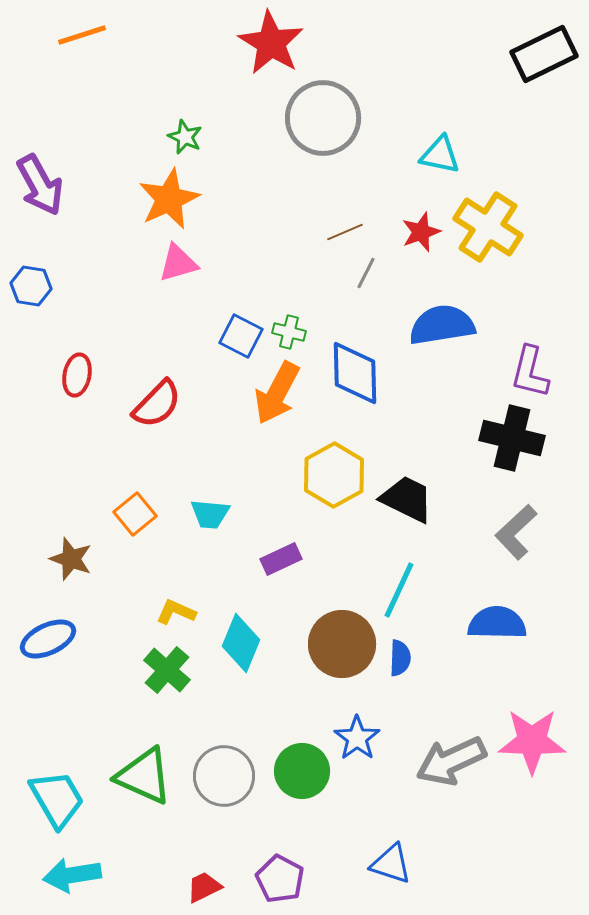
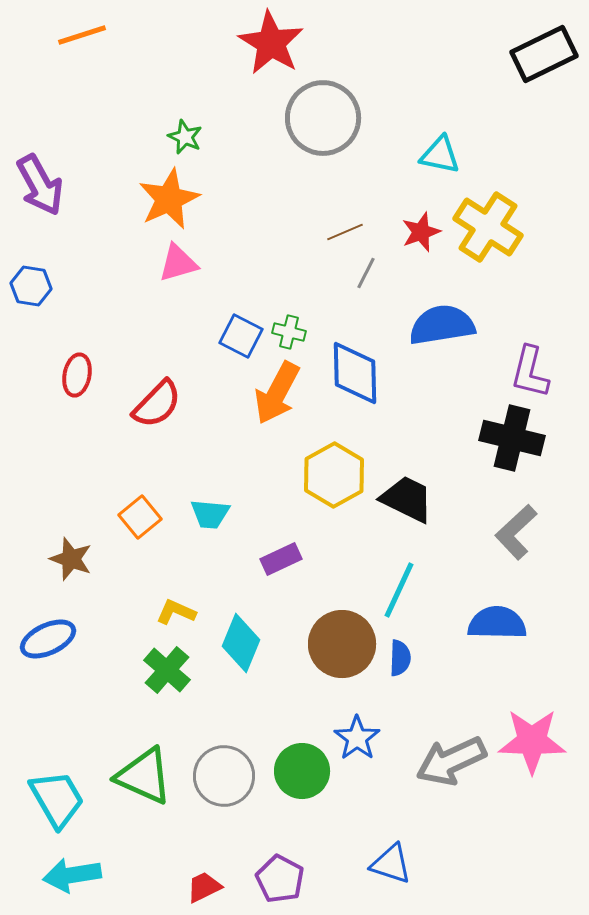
orange square at (135, 514): moved 5 px right, 3 px down
